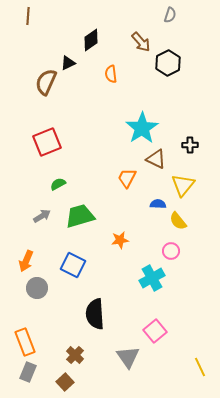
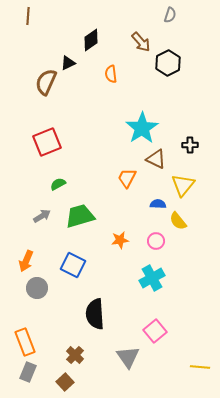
pink circle: moved 15 px left, 10 px up
yellow line: rotated 60 degrees counterclockwise
